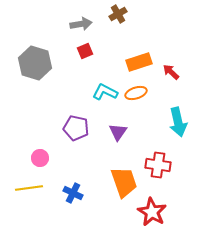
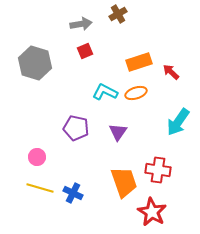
cyan arrow: rotated 48 degrees clockwise
pink circle: moved 3 px left, 1 px up
red cross: moved 5 px down
yellow line: moved 11 px right; rotated 24 degrees clockwise
